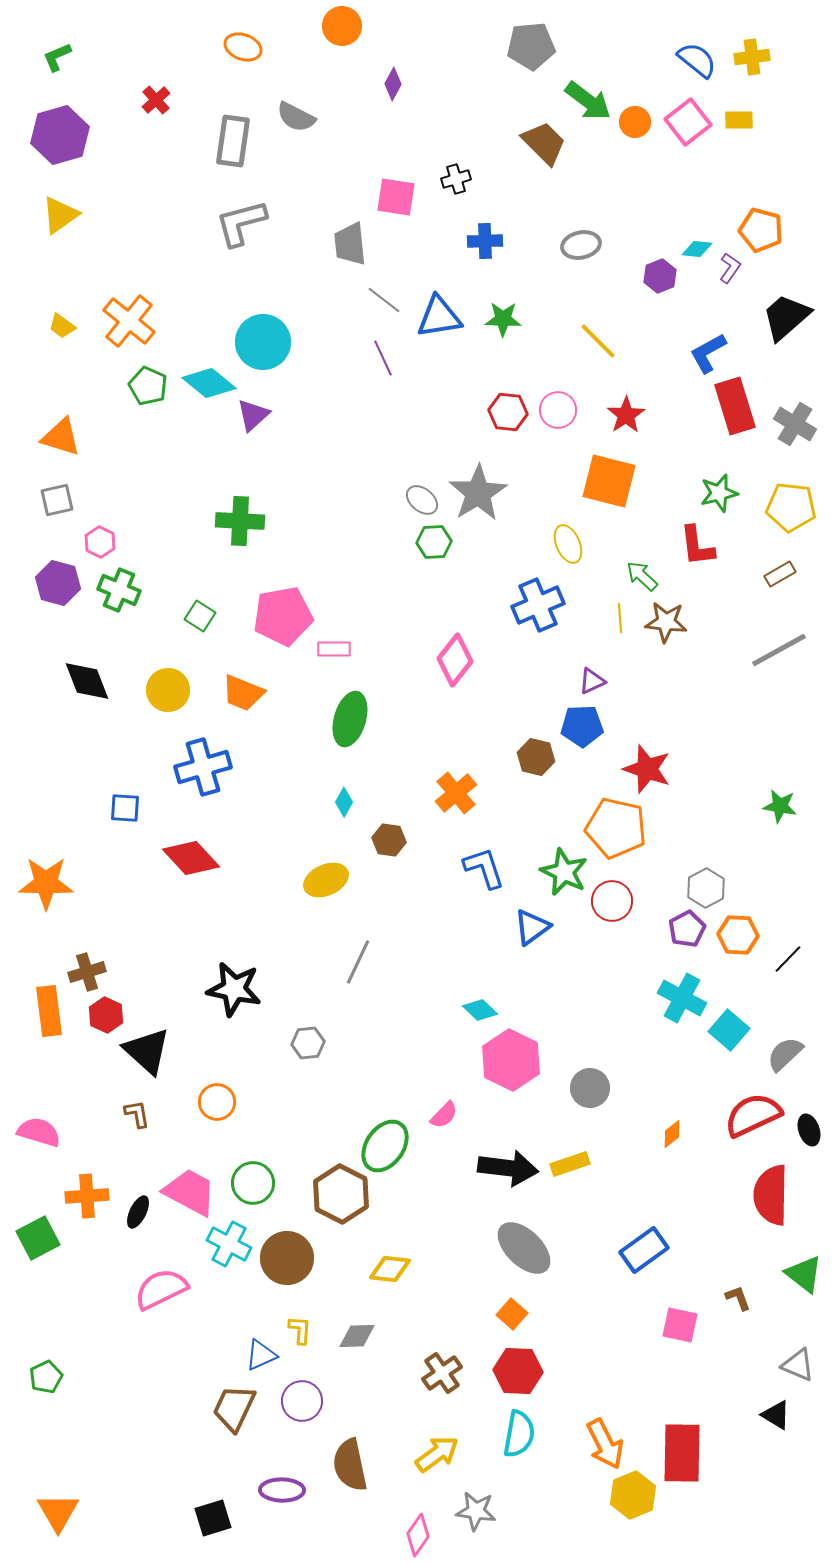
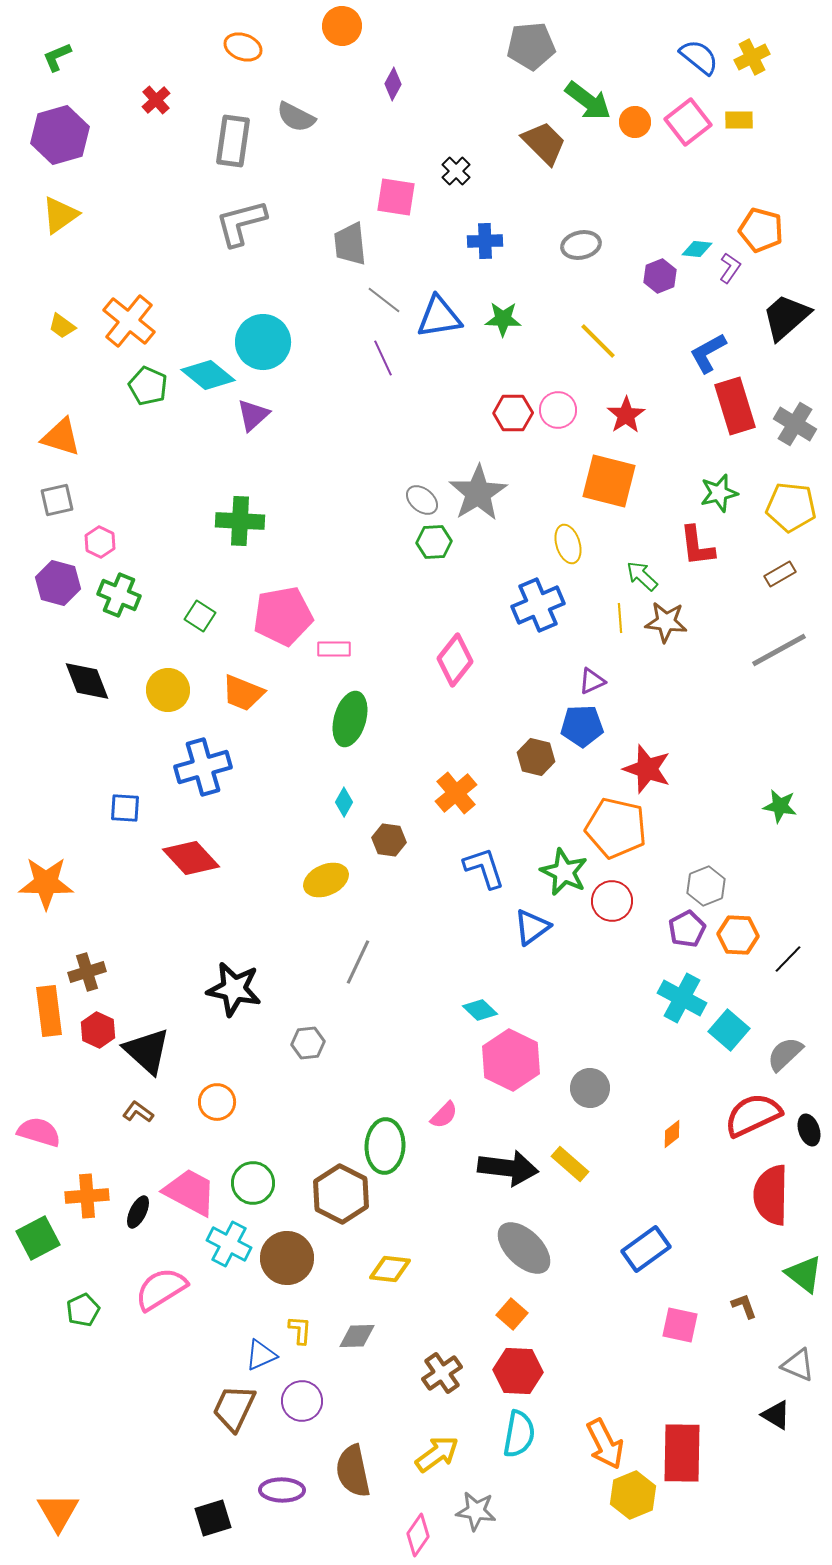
yellow cross at (752, 57): rotated 20 degrees counterclockwise
blue semicircle at (697, 60): moved 2 px right, 3 px up
black cross at (456, 179): moved 8 px up; rotated 28 degrees counterclockwise
cyan diamond at (209, 383): moved 1 px left, 8 px up
red hexagon at (508, 412): moved 5 px right, 1 px down; rotated 6 degrees counterclockwise
yellow ellipse at (568, 544): rotated 6 degrees clockwise
green cross at (119, 590): moved 5 px down
gray hexagon at (706, 888): moved 2 px up; rotated 6 degrees clockwise
red hexagon at (106, 1015): moved 8 px left, 15 px down
brown L-shape at (137, 1114): moved 1 px right, 2 px up; rotated 44 degrees counterclockwise
green ellipse at (385, 1146): rotated 32 degrees counterclockwise
yellow rectangle at (570, 1164): rotated 60 degrees clockwise
blue rectangle at (644, 1250): moved 2 px right, 1 px up
pink semicircle at (161, 1289): rotated 6 degrees counterclockwise
brown L-shape at (738, 1298): moved 6 px right, 8 px down
green pentagon at (46, 1377): moved 37 px right, 67 px up
brown semicircle at (350, 1465): moved 3 px right, 6 px down
